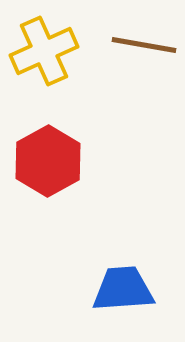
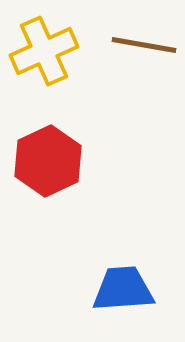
red hexagon: rotated 4 degrees clockwise
